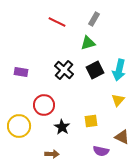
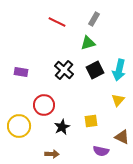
black star: rotated 14 degrees clockwise
